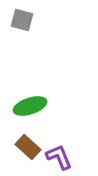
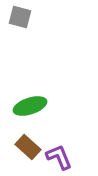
gray square: moved 2 px left, 3 px up
